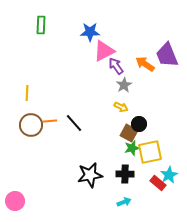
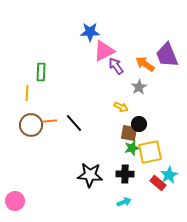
green rectangle: moved 47 px down
gray star: moved 15 px right, 2 px down
brown square: rotated 18 degrees counterclockwise
black star: rotated 15 degrees clockwise
